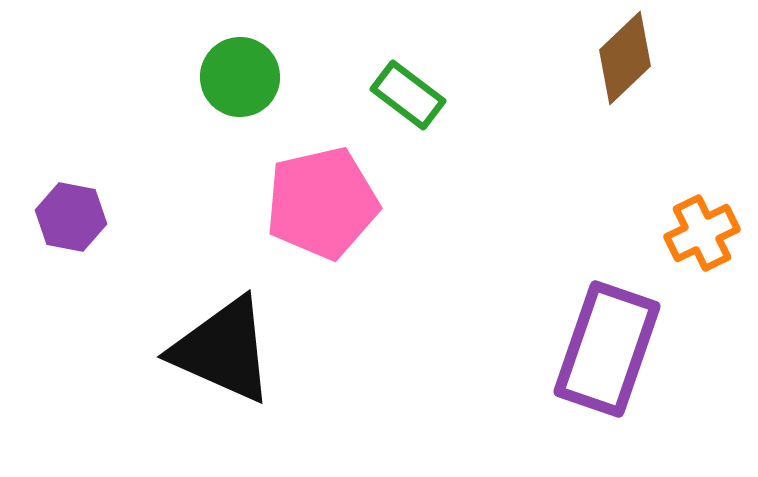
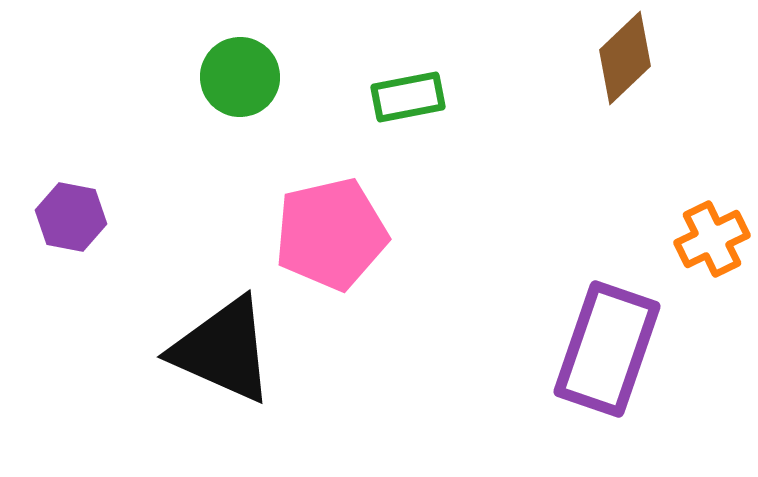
green rectangle: moved 2 px down; rotated 48 degrees counterclockwise
pink pentagon: moved 9 px right, 31 px down
orange cross: moved 10 px right, 6 px down
